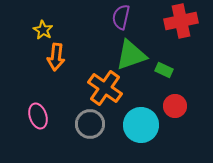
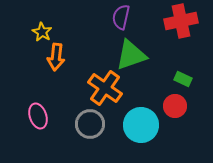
yellow star: moved 1 px left, 2 px down
green rectangle: moved 19 px right, 9 px down
